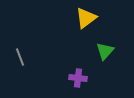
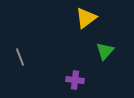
purple cross: moved 3 px left, 2 px down
